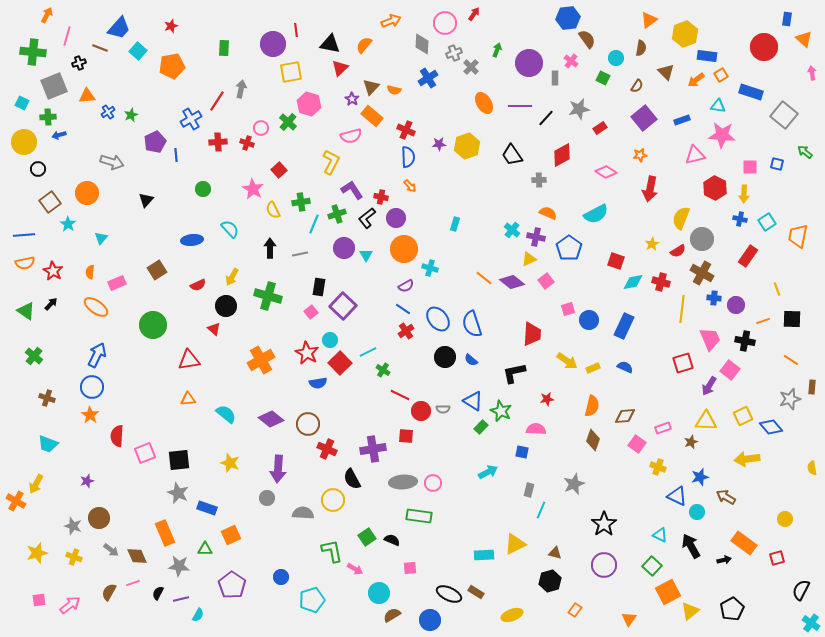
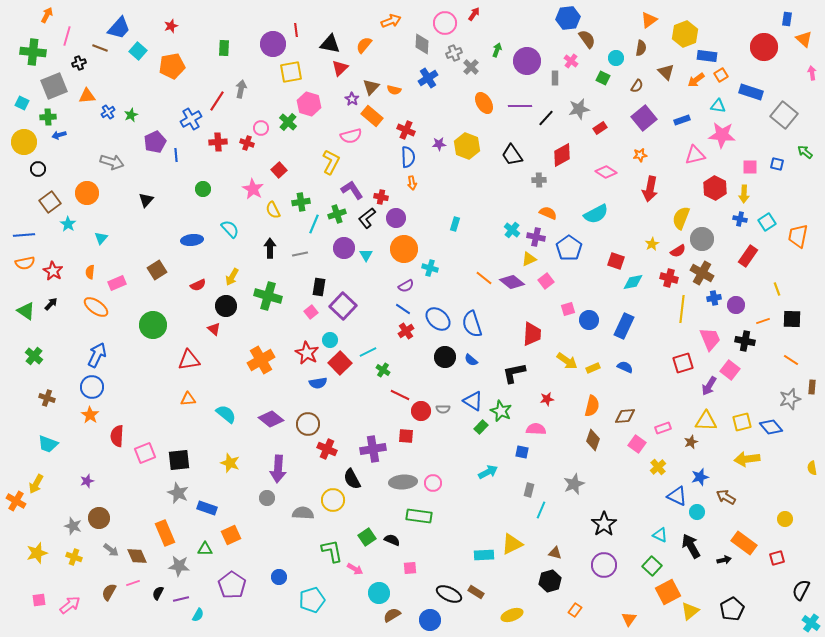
purple circle at (529, 63): moved 2 px left, 2 px up
yellow hexagon at (467, 146): rotated 20 degrees counterclockwise
orange arrow at (410, 186): moved 2 px right, 3 px up; rotated 32 degrees clockwise
red cross at (661, 282): moved 8 px right, 4 px up
blue cross at (714, 298): rotated 16 degrees counterclockwise
blue ellipse at (438, 319): rotated 10 degrees counterclockwise
yellow square at (743, 416): moved 1 px left, 6 px down; rotated 12 degrees clockwise
yellow cross at (658, 467): rotated 28 degrees clockwise
yellow triangle at (515, 544): moved 3 px left
blue circle at (281, 577): moved 2 px left
